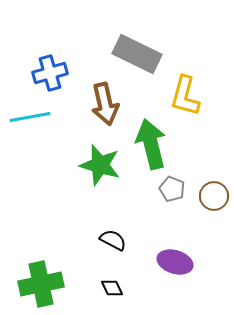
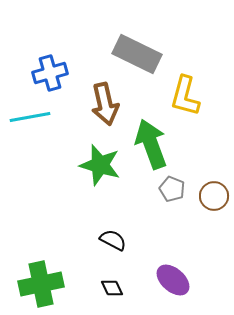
green arrow: rotated 6 degrees counterclockwise
purple ellipse: moved 2 px left, 18 px down; rotated 24 degrees clockwise
